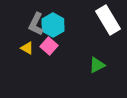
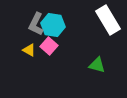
cyan hexagon: rotated 20 degrees counterclockwise
yellow triangle: moved 2 px right, 2 px down
green triangle: rotated 42 degrees clockwise
